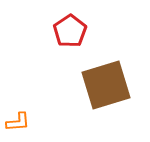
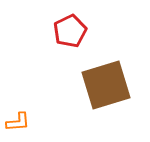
red pentagon: rotated 8 degrees clockwise
